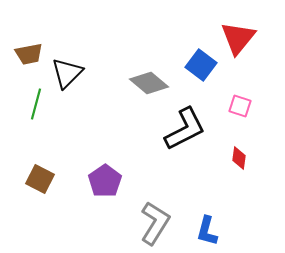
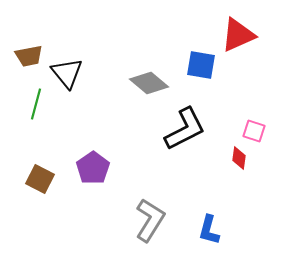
red triangle: moved 3 px up; rotated 27 degrees clockwise
brown trapezoid: moved 2 px down
blue square: rotated 28 degrees counterclockwise
black triangle: rotated 24 degrees counterclockwise
pink square: moved 14 px right, 25 px down
purple pentagon: moved 12 px left, 13 px up
gray L-shape: moved 5 px left, 3 px up
blue L-shape: moved 2 px right, 1 px up
